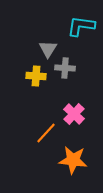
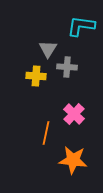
gray cross: moved 2 px right, 1 px up
orange line: rotated 30 degrees counterclockwise
